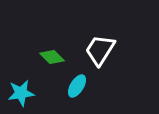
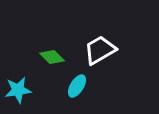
white trapezoid: rotated 28 degrees clockwise
cyan star: moved 3 px left, 3 px up
